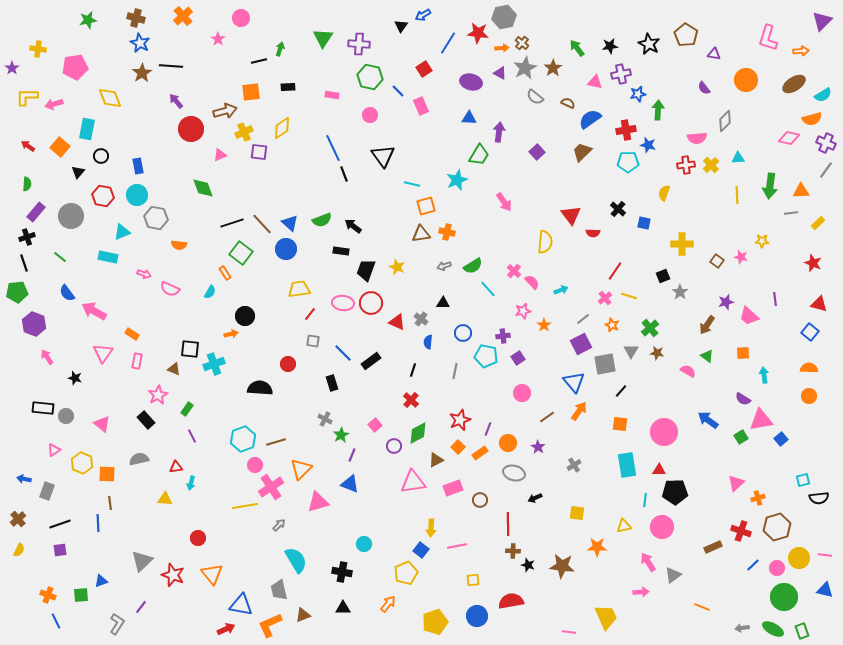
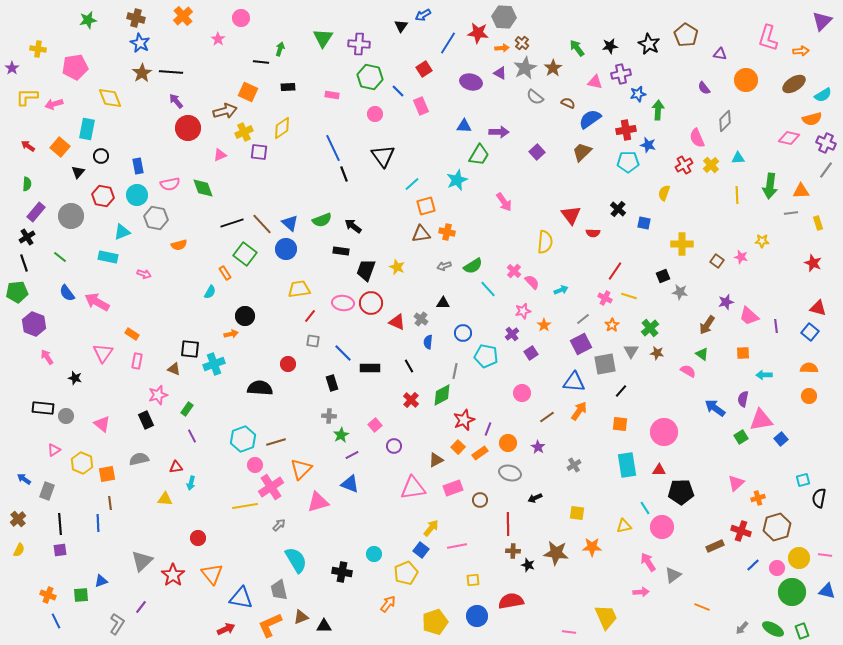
gray hexagon at (504, 17): rotated 15 degrees clockwise
purple triangle at (714, 54): moved 6 px right
black line at (259, 61): moved 2 px right, 1 px down; rotated 21 degrees clockwise
black line at (171, 66): moved 6 px down
orange square at (251, 92): moved 3 px left; rotated 30 degrees clockwise
pink circle at (370, 115): moved 5 px right, 1 px up
blue triangle at (469, 118): moved 5 px left, 8 px down
red circle at (191, 129): moved 3 px left, 1 px up
purple arrow at (499, 132): rotated 84 degrees clockwise
pink semicircle at (697, 138): rotated 72 degrees clockwise
red cross at (686, 165): moved 2 px left; rotated 24 degrees counterclockwise
cyan line at (412, 184): rotated 56 degrees counterclockwise
yellow rectangle at (818, 223): rotated 64 degrees counterclockwise
black cross at (27, 237): rotated 14 degrees counterclockwise
orange semicircle at (179, 245): rotated 21 degrees counterclockwise
green square at (241, 253): moved 4 px right, 1 px down
pink semicircle at (170, 289): moved 105 px up; rotated 36 degrees counterclockwise
gray star at (680, 292): rotated 28 degrees counterclockwise
pink cross at (605, 298): rotated 24 degrees counterclockwise
purple line at (775, 299): moved 1 px right, 27 px down
red triangle at (819, 304): moved 1 px left, 4 px down
pink arrow at (94, 311): moved 3 px right, 9 px up
red line at (310, 314): moved 2 px down
orange star at (612, 325): rotated 16 degrees clockwise
purple cross at (503, 336): moved 9 px right, 2 px up; rotated 32 degrees counterclockwise
green triangle at (707, 356): moved 5 px left, 2 px up
purple square at (518, 358): moved 13 px right, 5 px up
black rectangle at (371, 361): moved 1 px left, 7 px down; rotated 36 degrees clockwise
black line at (413, 370): moved 4 px left, 4 px up; rotated 48 degrees counterclockwise
cyan arrow at (764, 375): rotated 84 degrees counterclockwise
blue triangle at (574, 382): rotated 45 degrees counterclockwise
pink star at (158, 395): rotated 12 degrees clockwise
purple semicircle at (743, 399): rotated 70 degrees clockwise
gray cross at (325, 419): moved 4 px right, 3 px up; rotated 24 degrees counterclockwise
black rectangle at (146, 420): rotated 18 degrees clockwise
red star at (460, 420): moved 4 px right
blue arrow at (708, 420): moved 7 px right, 12 px up
green diamond at (418, 433): moved 24 px right, 38 px up
purple line at (352, 455): rotated 40 degrees clockwise
gray ellipse at (514, 473): moved 4 px left
orange square at (107, 474): rotated 12 degrees counterclockwise
blue arrow at (24, 479): rotated 24 degrees clockwise
pink triangle at (413, 482): moved 6 px down
black pentagon at (675, 492): moved 6 px right
black semicircle at (819, 498): rotated 108 degrees clockwise
cyan line at (645, 500): moved 8 px down; rotated 40 degrees counterclockwise
black line at (60, 524): rotated 75 degrees counterclockwise
yellow arrow at (431, 528): rotated 144 degrees counterclockwise
cyan circle at (364, 544): moved 10 px right, 10 px down
orange star at (597, 547): moved 5 px left
brown rectangle at (713, 547): moved 2 px right, 1 px up
brown star at (562, 566): moved 6 px left, 13 px up
red star at (173, 575): rotated 15 degrees clockwise
blue triangle at (825, 590): moved 2 px right, 1 px down
green circle at (784, 597): moved 8 px right, 5 px up
blue triangle at (241, 605): moved 7 px up
black triangle at (343, 608): moved 19 px left, 18 px down
brown triangle at (303, 615): moved 2 px left, 2 px down
gray arrow at (742, 628): rotated 40 degrees counterclockwise
